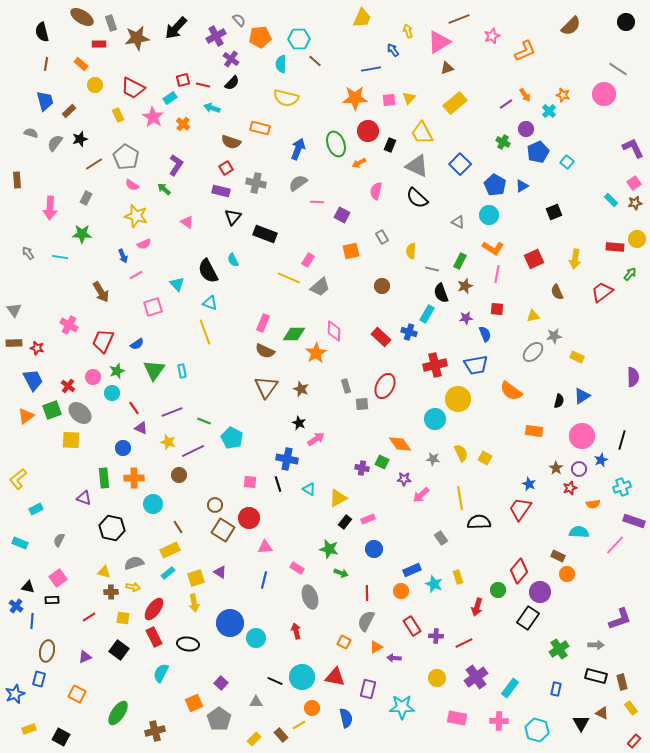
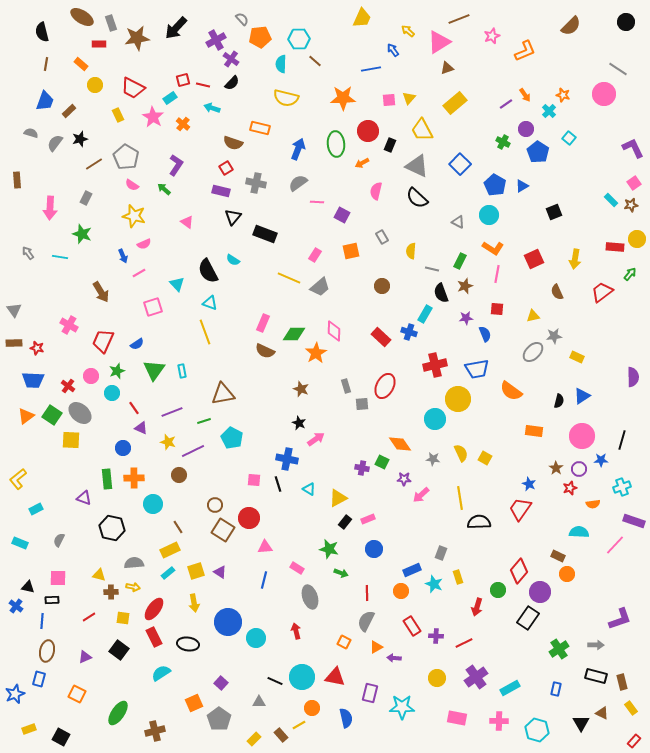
gray semicircle at (239, 20): moved 3 px right, 1 px up
yellow arrow at (408, 31): rotated 32 degrees counterclockwise
purple cross at (216, 36): moved 4 px down
orange star at (355, 98): moved 12 px left
blue trapezoid at (45, 101): rotated 35 degrees clockwise
yellow trapezoid at (422, 133): moved 3 px up
brown semicircle at (231, 142): moved 2 px right, 1 px down
green ellipse at (336, 144): rotated 15 degrees clockwise
blue pentagon at (538, 152): rotated 15 degrees counterclockwise
cyan square at (567, 162): moved 2 px right, 24 px up
orange arrow at (359, 163): moved 3 px right
brown star at (635, 203): moved 4 px left, 2 px down
yellow star at (136, 216): moved 2 px left
green star at (82, 234): rotated 18 degrees clockwise
cyan semicircle at (233, 260): rotated 32 degrees counterclockwise
pink rectangle at (308, 260): moved 7 px right, 5 px up
pink line at (136, 275): moved 3 px right, 2 px up
cyan rectangle at (427, 314): moved 2 px left
blue trapezoid at (476, 365): moved 1 px right, 4 px down
pink circle at (93, 377): moved 2 px left, 1 px up
blue trapezoid at (33, 380): rotated 120 degrees clockwise
brown triangle at (266, 387): moved 43 px left, 7 px down; rotated 45 degrees clockwise
green square at (52, 410): moved 5 px down; rotated 36 degrees counterclockwise
green line at (204, 421): rotated 40 degrees counterclockwise
blue star at (601, 460): rotated 24 degrees clockwise
green rectangle at (104, 478): moved 3 px right, 1 px down
pink square at (250, 482): moved 4 px right, 2 px up
gray rectangle at (441, 538): moved 15 px down; rotated 56 degrees clockwise
gray semicircle at (134, 563): rotated 12 degrees clockwise
yellow triangle at (104, 572): moved 5 px left, 3 px down
pink square at (58, 578): rotated 36 degrees clockwise
yellow square at (196, 578): moved 7 px up
blue line at (32, 621): moved 10 px right
blue circle at (230, 623): moved 2 px left, 1 px up
cyan semicircle at (161, 673): rotated 30 degrees clockwise
cyan rectangle at (510, 688): rotated 24 degrees clockwise
purple rectangle at (368, 689): moved 2 px right, 4 px down
gray triangle at (256, 702): moved 3 px right
